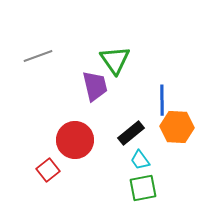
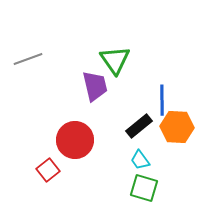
gray line: moved 10 px left, 3 px down
black rectangle: moved 8 px right, 7 px up
green square: moved 1 px right; rotated 28 degrees clockwise
